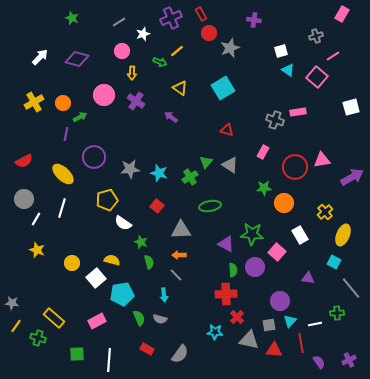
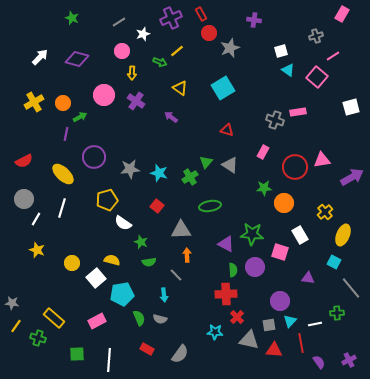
pink square at (277, 252): moved 3 px right; rotated 24 degrees counterclockwise
orange arrow at (179, 255): moved 8 px right; rotated 88 degrees clockwise
green semicircle at (149, 262): rotated 96 degrees clockwise
